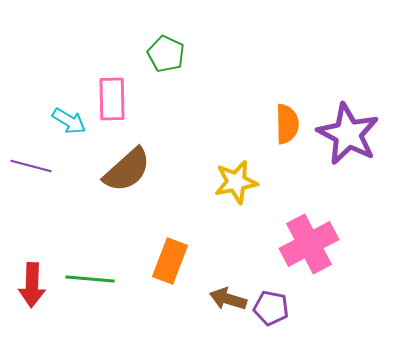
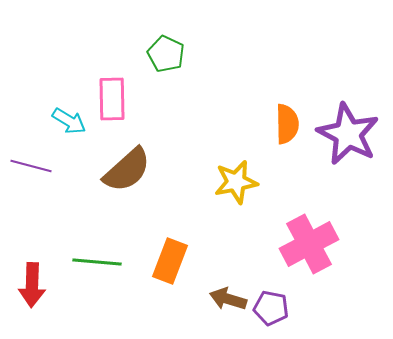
green line: moved 7 px right, 17 px up
